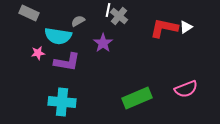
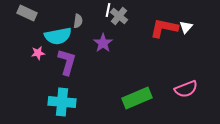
gray rectangle: moved 2 px left
gray semicircle: rotated 128 degrees clockwise
white triangle: rotated 16 degrees counterclockwise
cyan semicircle: rotated 20 degrees counterclockwise
purple L-shape: rotated 84 degrees counterclockwise
